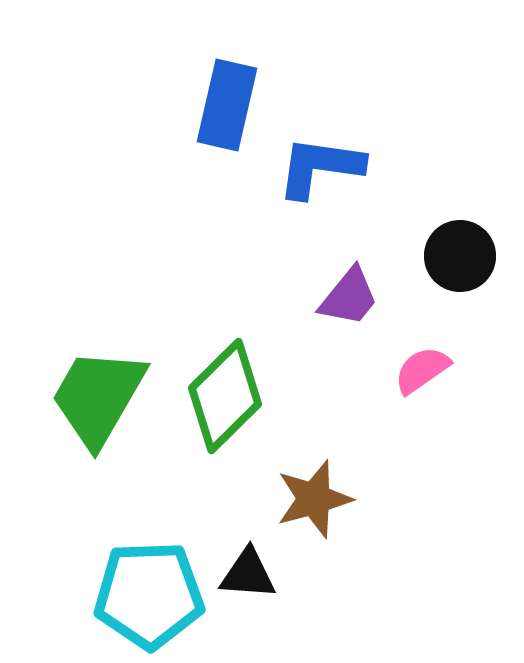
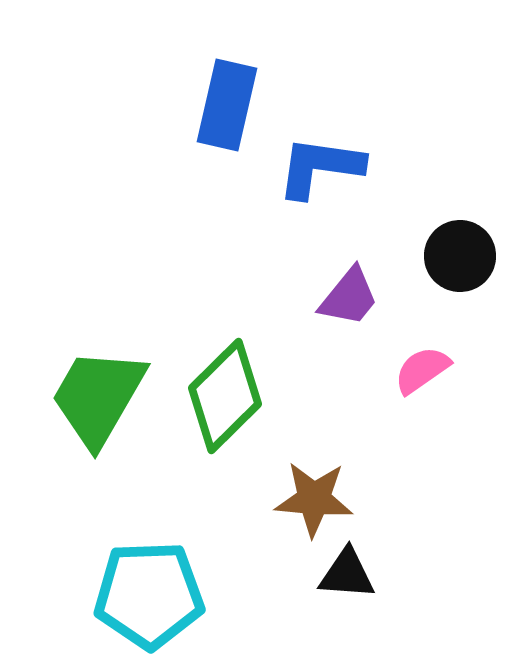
brown star: rotated 20 degrees clockwise
black triangle: moved 99 px right
